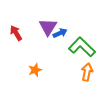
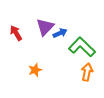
purple triangle: moved 3 px left; rotated 12 degrees clockwise
